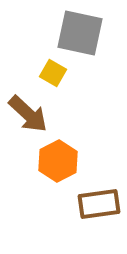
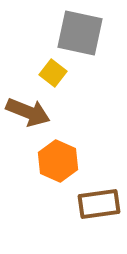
yellow square: rotated 8 degrees clockwise
brown arrow: moved 2 px up; rotated 21 degrees counterclockwise
orange hexagon: rotated 9 degrees counterclockwise
